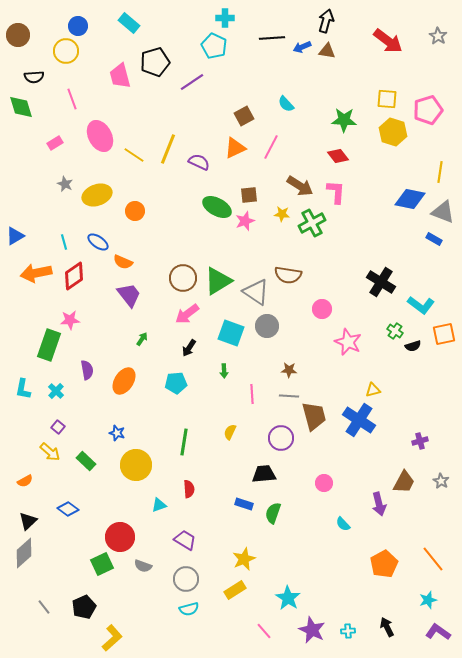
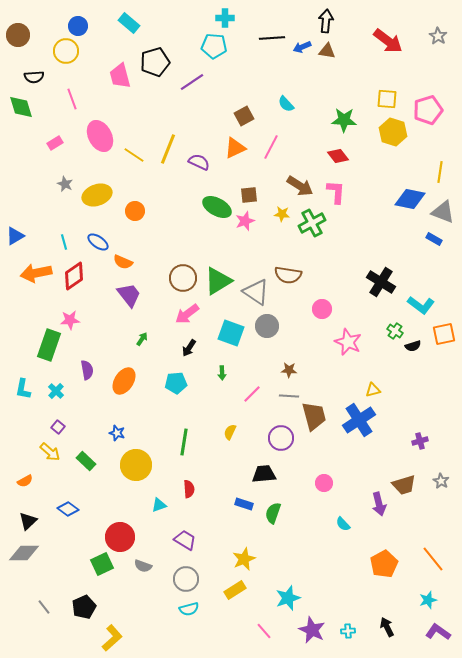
black arrow at (326, 21): rotated 10 degrees counterclockwise
cyan pentagon at (214, 46): rotated 20 degrees counterclockwise
green arrow at (224, 371): moved 2 px left, 2 px down
pink line at (252, 394): rotated 48 degrees clockwise
blue cross at (359, 420): rotated 24 degrees clockwise
brown trapezoid at (404, 482): moved 3 px down; rotated 45 degrees clockwise
gray diamond at (24, 553): rotated 40 degrees clockwise
cyan star at (288, 598): rotated 20 degrees clockwise
